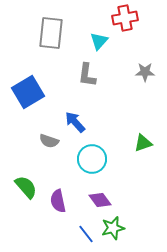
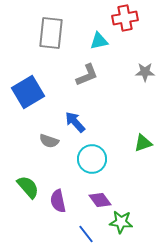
cyan triangle: rotated 36 degrees clockwise
gray L-shape: rotated 120 degrees counterclockwise
green semicircle: moved 2 px right
green star: moved 8 px right, 6 px up; rotated 20 degrees clockwise
